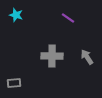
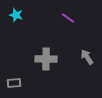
gray cross: moved 6 px left, 3 px down
